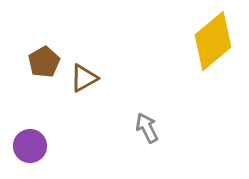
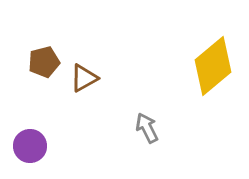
yellow diamond: moved 25 px down
brown pentagon: rotated 16 degrees clockwise
